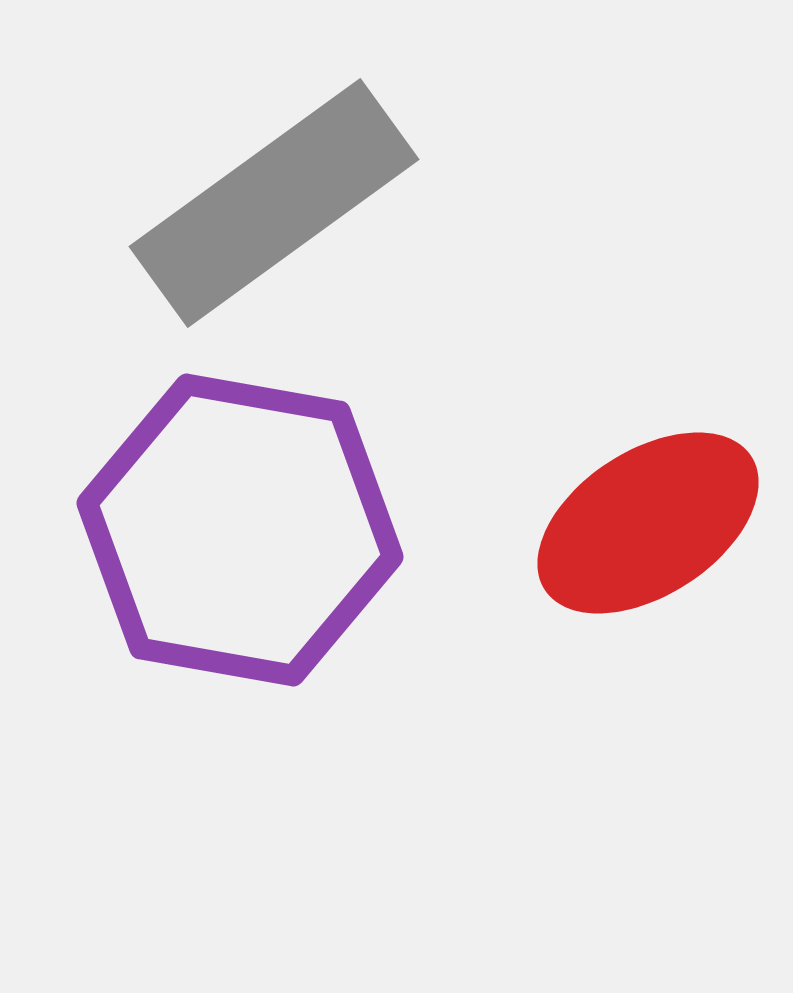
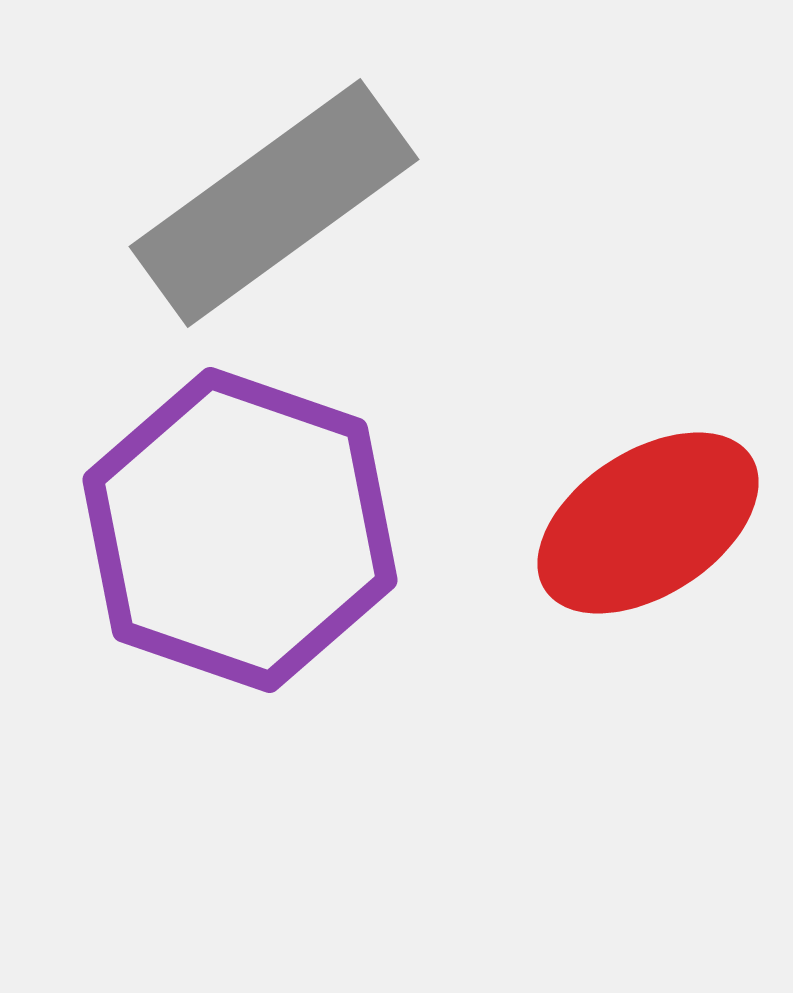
purple hexagon: rotated 9 degrees clockwise
